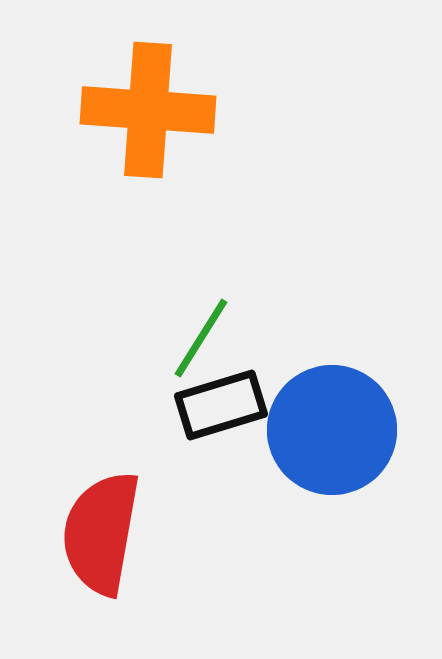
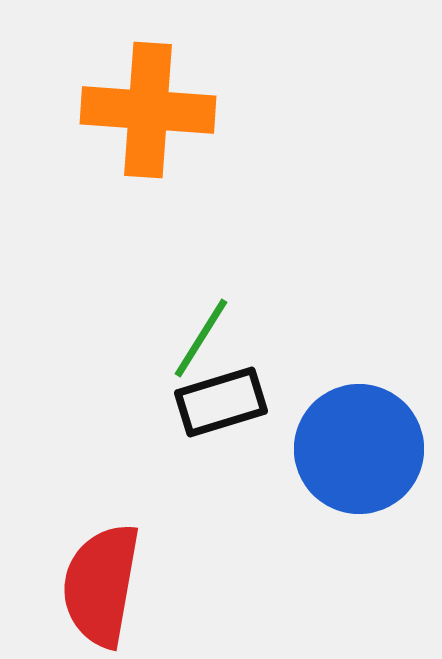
black rectangle: moved 3 px up
blue circle: moved 27 px right, 19 px down
red semicircle: moved 52 px down
